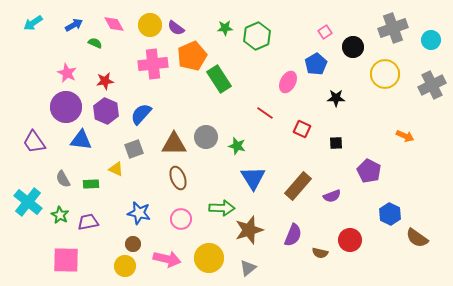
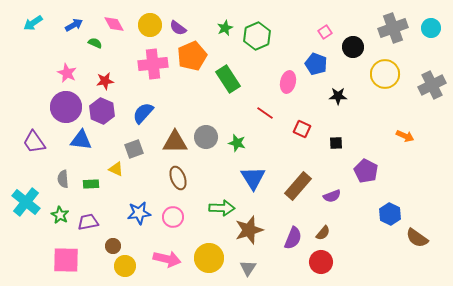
purple semicircle at (176, 28): moved 2 px right
green star at (225, 28): rotated 21 degrees counterclockwise
cyan circle at (431, 40): moved 12 px up
blue pentagon at (316, 64): rotated 20 degrees counterclockwise
green rectangle at (219, 79): moved 9 px right
pink ellipse at (288, 82): rotated 15 degrees counterclockwise
black star at (336, 98): moved 2 px right, 2 px up
purple hexagon at (106, 111): moved 4 px left
blue semicircle at (141, 114): moved 2 px right, 1 px up
brown triangle at (174, 144): moved 1 px right, 2 px up
green star at (237, 146): moved 3 px up
purple pentagon at (369, 171): moved 3 px left
gray semicircle at (63, 179): rotated 24 degrees clockwise
cyan cross at (28, 202): moved 2 px left
blue star at (139, 213): rotated 20 degrees counterclockwise
pink circle at (181, 219): moved 8 px left, 2 px up
purple semicircle at (293, 235): moved 3 px down
red circle at (350, 240): moved 29 px left, 22 px down
brown circle at (133, 244): moved 20 px left, 2 px down
brown semicircle at (320, 253): moved 3 px right, 20 px up; rotated 63 degrees counterclockwise
gray triangle at (248, 268): rotated 18 degrees counterclockwise
